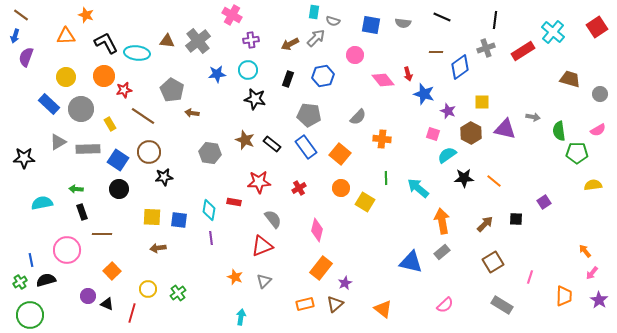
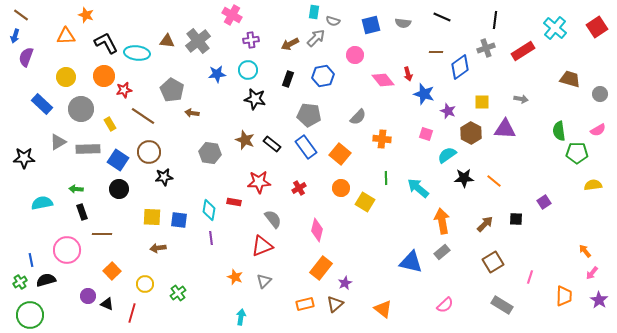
blue square at (371, 25): rotated 24 degrees counterclockwise
cyan cross at (553, 32): moved 2 px right, 4 px up
blue rectangle at (49, 104): moved 7 px left
gray arrow at (533, 117): moved 12 px left, 18 px up
purple triangle at (505, 129): rotated 10 degrees counterclockwise
pink square at (433, 134): moved 7 px left
yellow circle at (148, 289): moved 3 px left, 5 px up
